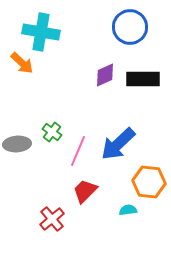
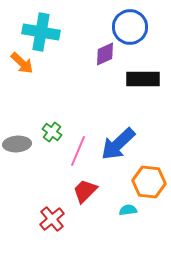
purple diamond: moved 21 px up
